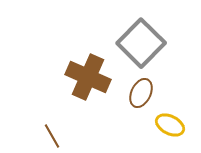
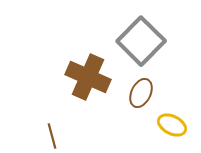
gray square: moved 2 px up
yellow ellipse: moved 2 px right
brown line: rotated 15 degrees clockwise
